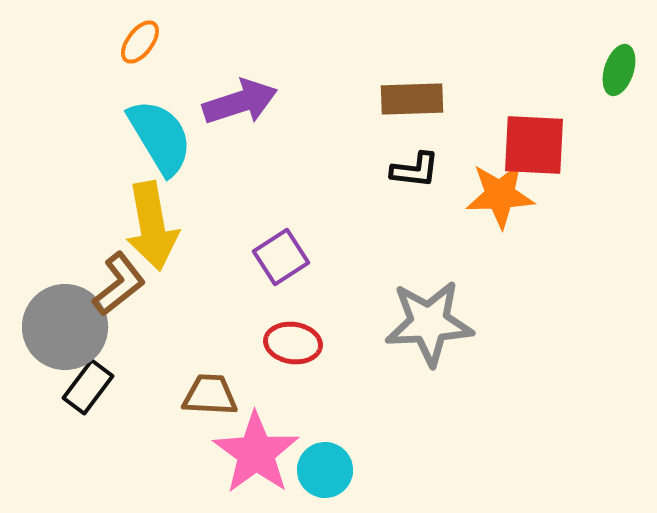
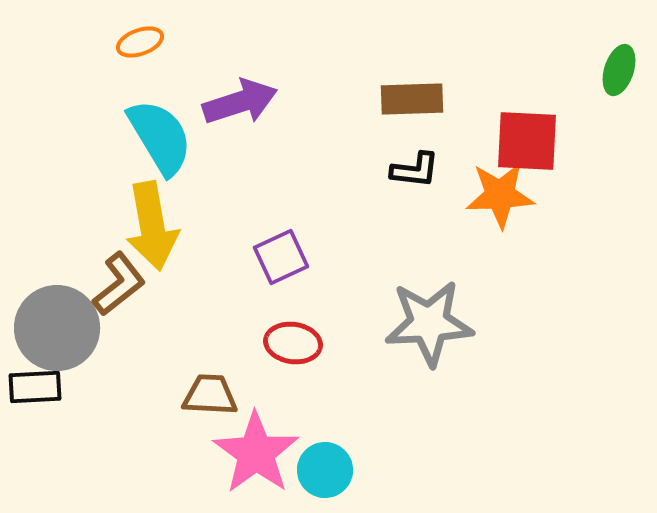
orange ellipse: rotated 33 degrees clockwise
red square: moved 7 px left, 4 px up
purple square: rotated 8 degrees clockwise
gray circle: moved 8 px left, 1 px down
black rectangle: moved 53 px left; rotated 50 degrees clockwise
